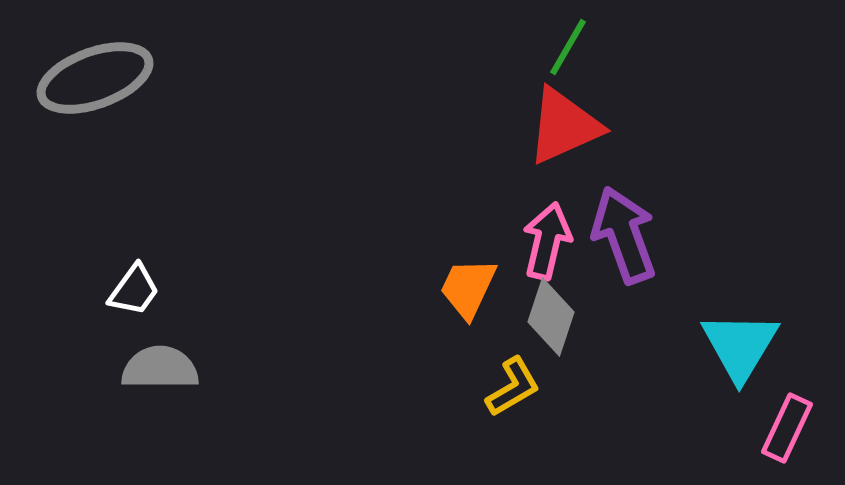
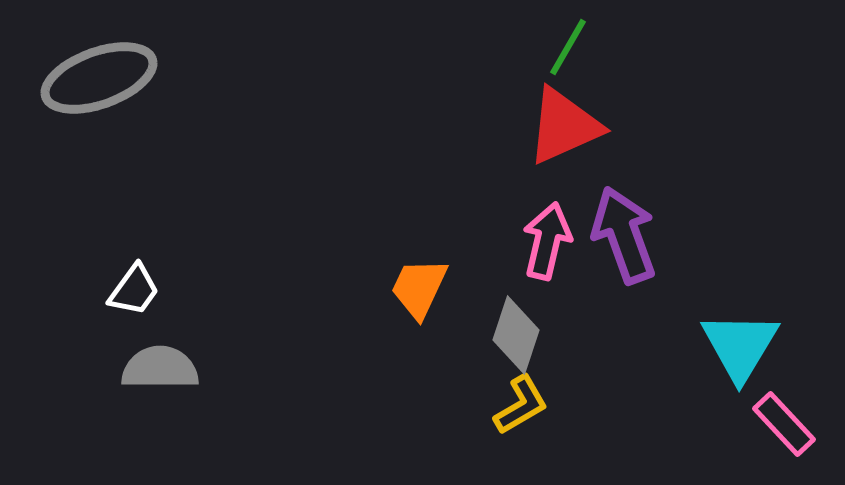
gray ellipse: moved 4 px right
orange trapezoid: moved 49 px left
gray diamond: moved 35 px left, 18 px down
yellow L-shape: moved 8 px right, 18 px down
pink rectangle: moved 3 px left, 4 px up; rotated 68 degrees counterclockwise
